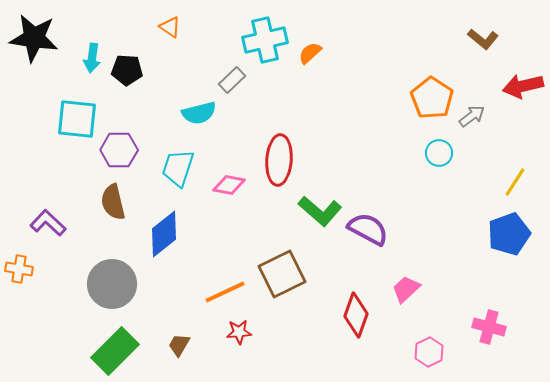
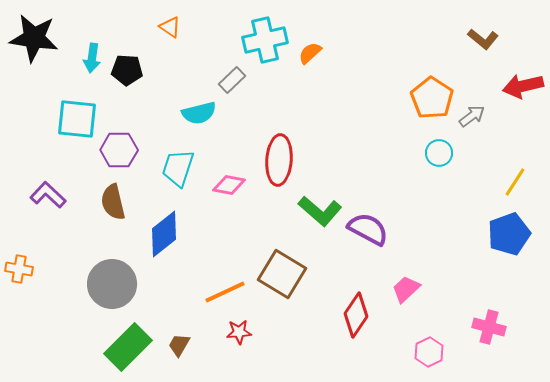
purple L-shape: moved 28 px up
brown square: rotated 33 degrees counterclockwise
red diamond: rotated 15 degrees clockwise
green rectangle: moved 13 px right, 4 px up
